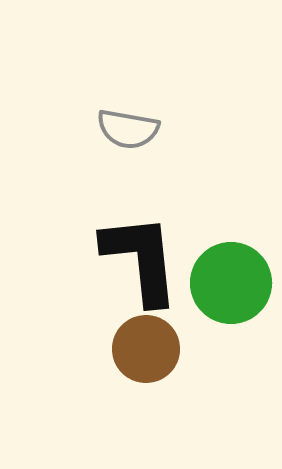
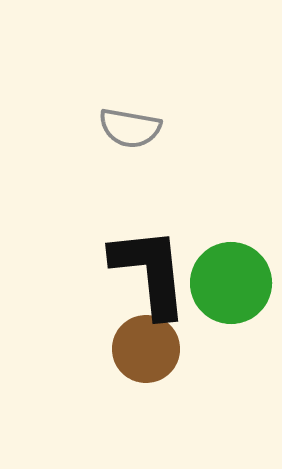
gray semicircle: moved 2 px right, 1 px up
black L-shape: moved 9 px right, 13 px down
